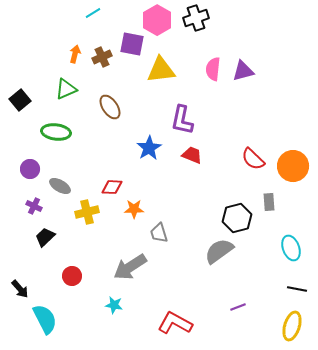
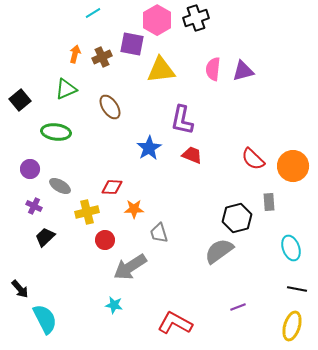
red circle: moved 33 px right, 36 px up
